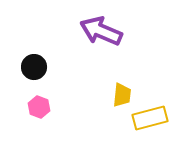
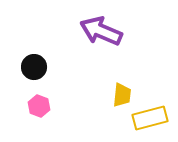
pink hexagon: moved 1 px up
